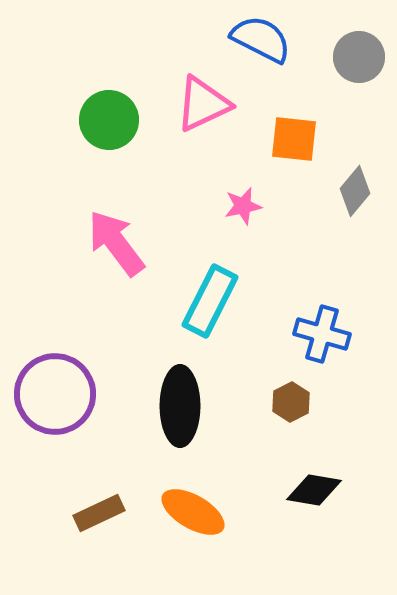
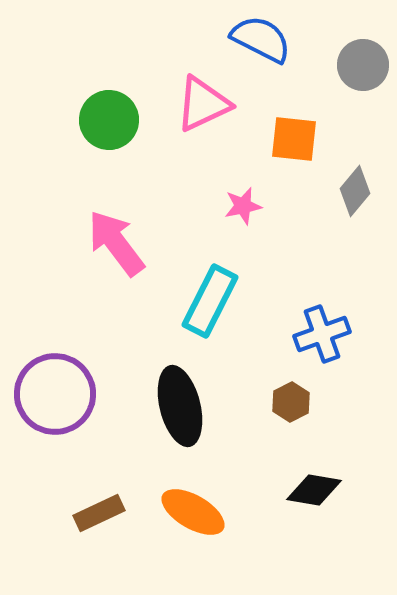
gray circle: moved 4 px right, 8 px down
blue cross: rotated 36 degrees counterclockwise
black ellipse: rotated 14 degrees counterclockwise
